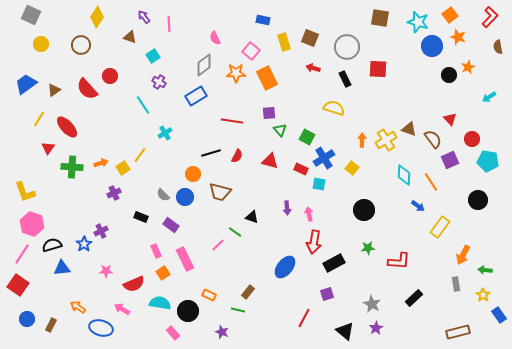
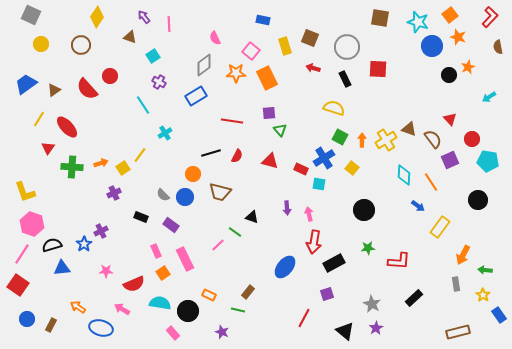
yellow rectangle at (284, 42): moved 1 px right, 4 px down
green square at (307, 137): moved 33 px right
